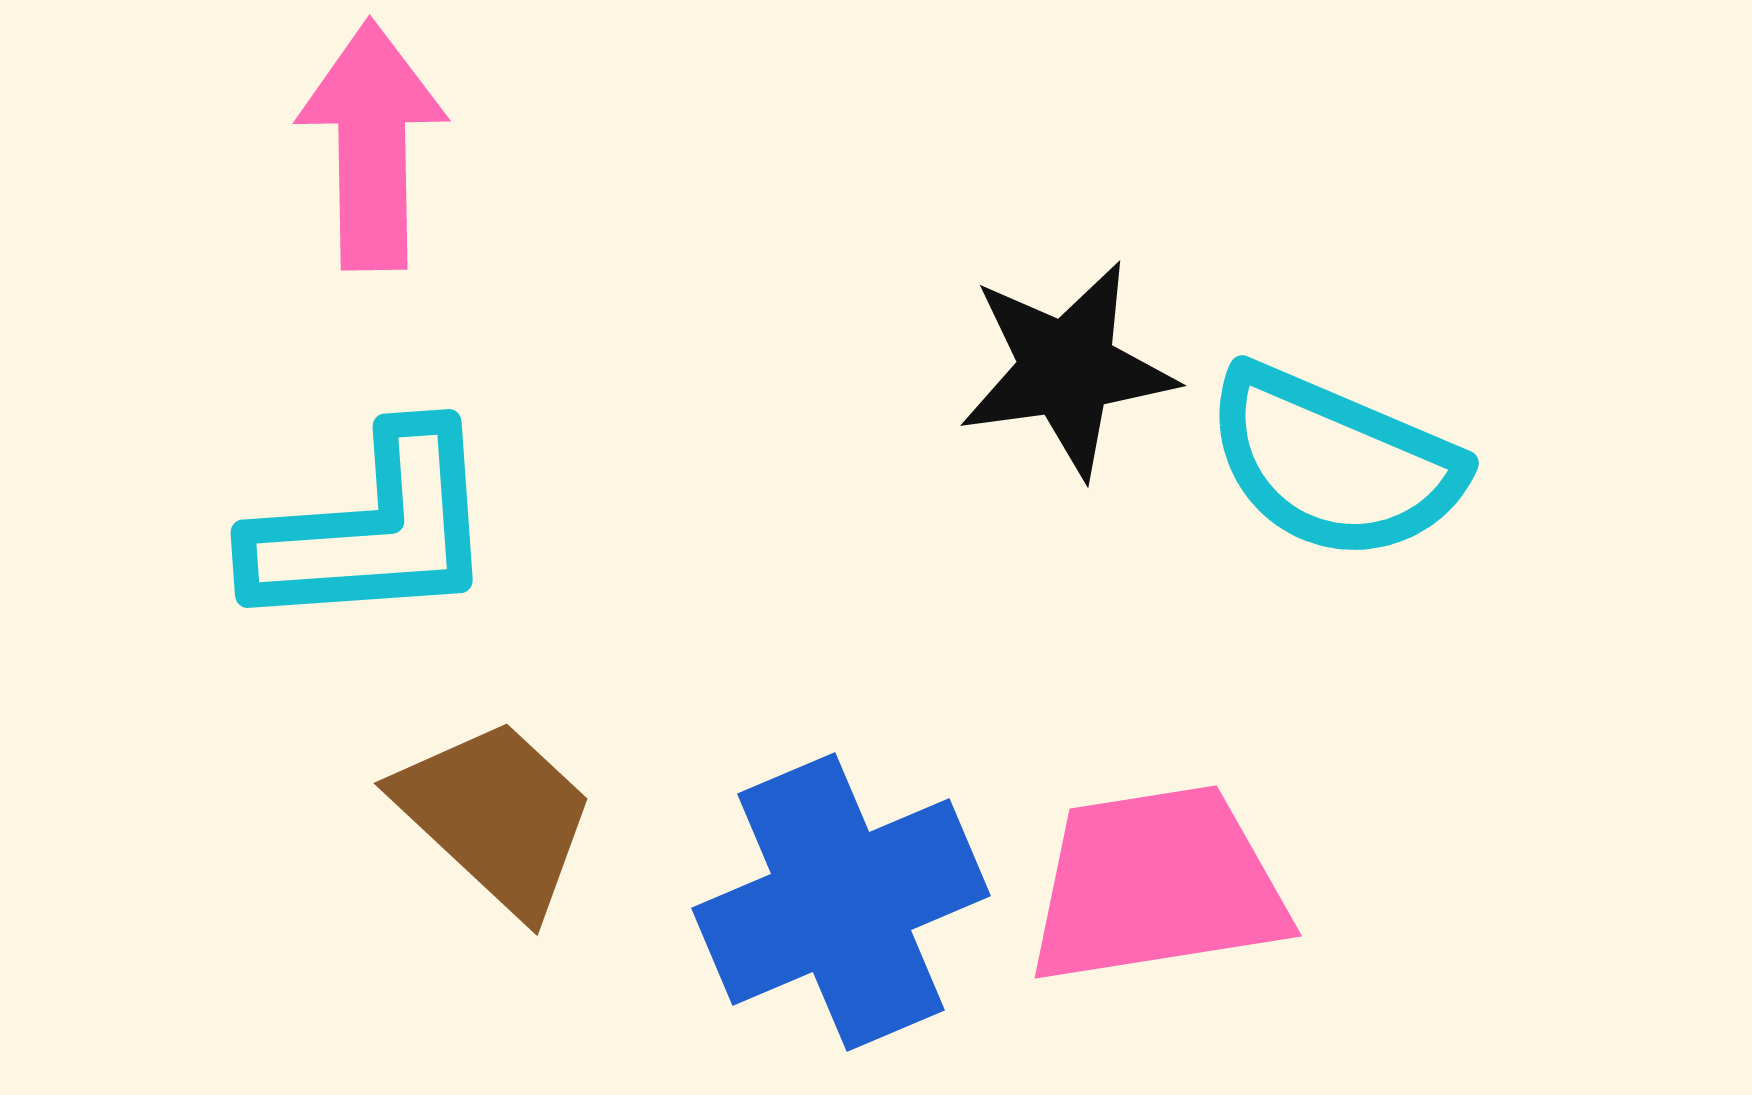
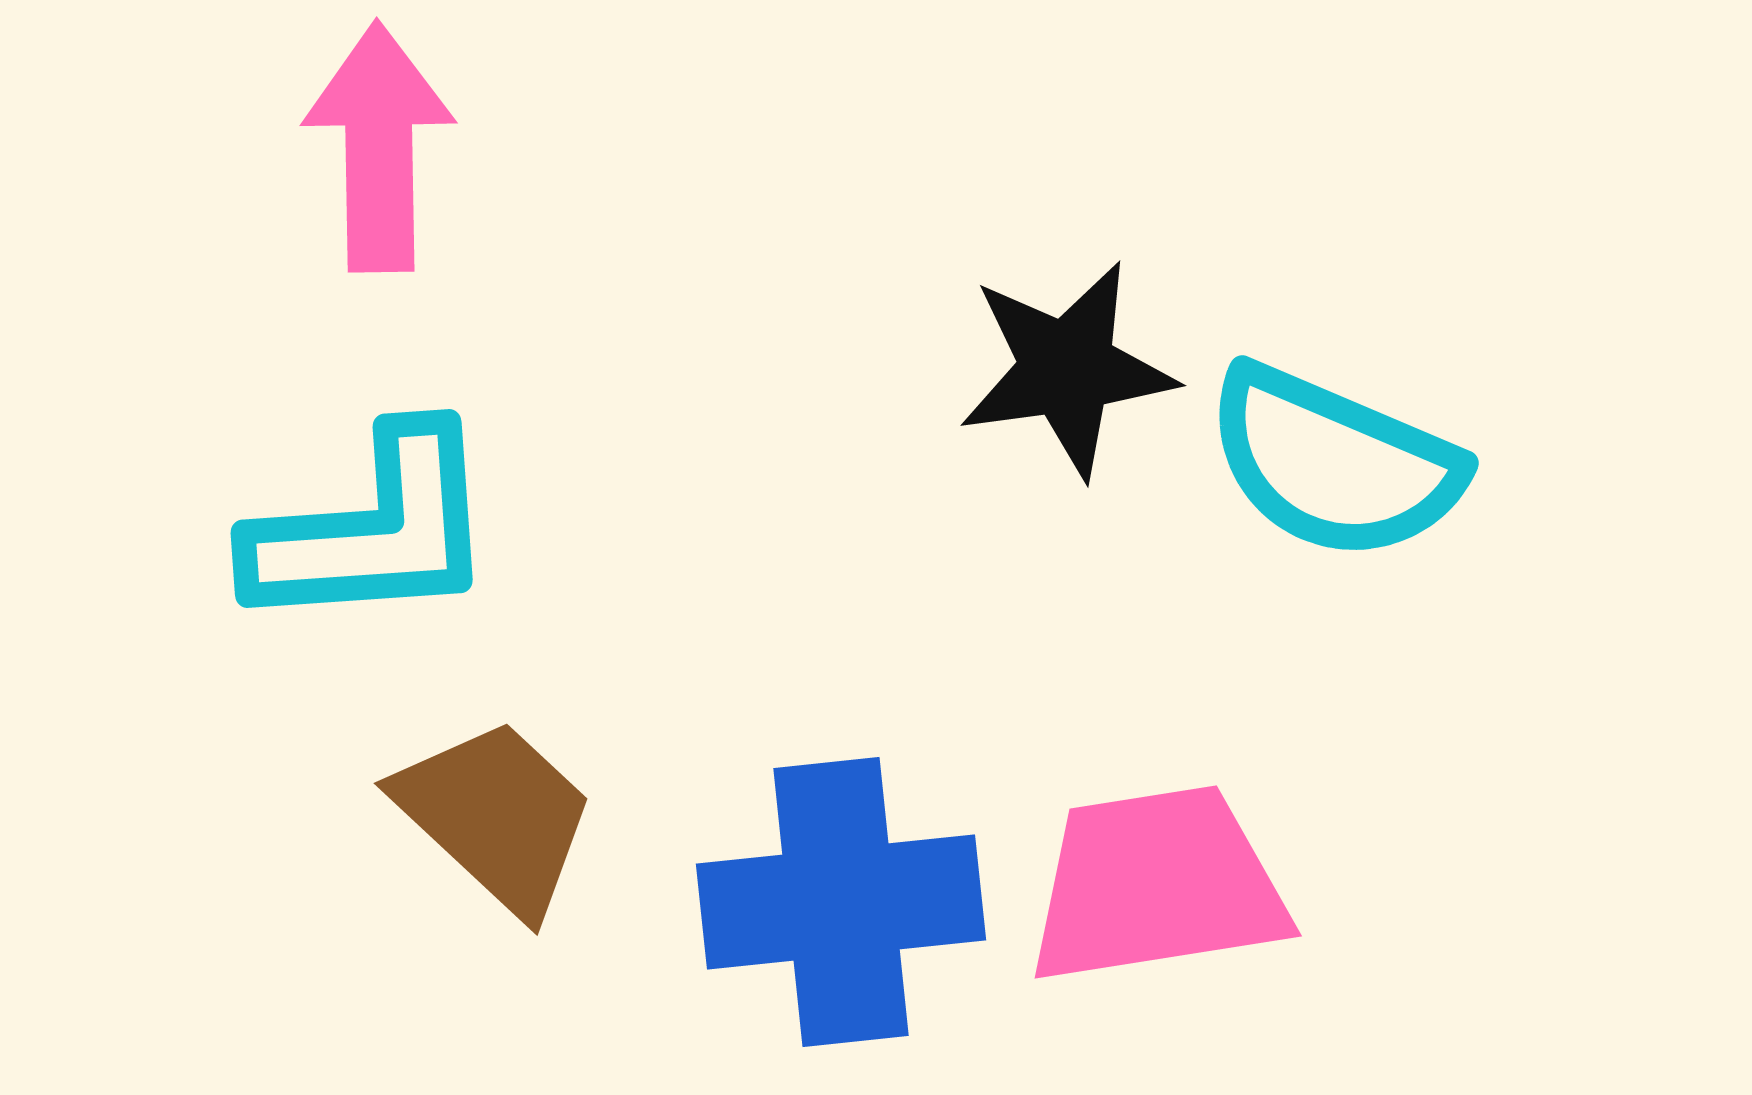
pink arrow: moved 7 px right, 2 px down
blue cross: rotated 17 degrees clockwise
